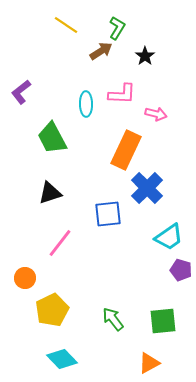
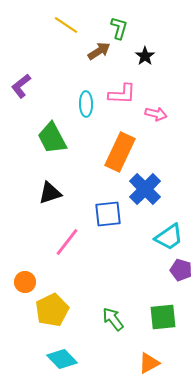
green L-shape: moved 2 px right; rotated 15 degrees counterclockwise
brown arrow: moved 2 px left
purple L-shape: moved 6 px up
orange rectangle: moved 6 px left, 2 px down
blue cross: moved 2 px left, 1 px down
pink line: moved 7 px right, 1 px up
orange circle: moved 4 px down
green square: moved 4 px up
